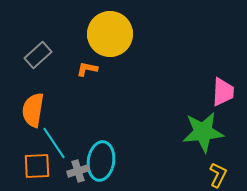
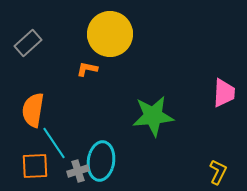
gray rectangle: moved 10 px left, 12 px up
pink trapezoid: moved 1 px right, 1 px down
green star: moved 50 px left, 16 px up
orange square: moved 2 px left
yellow L-shape: moved 3 px up
